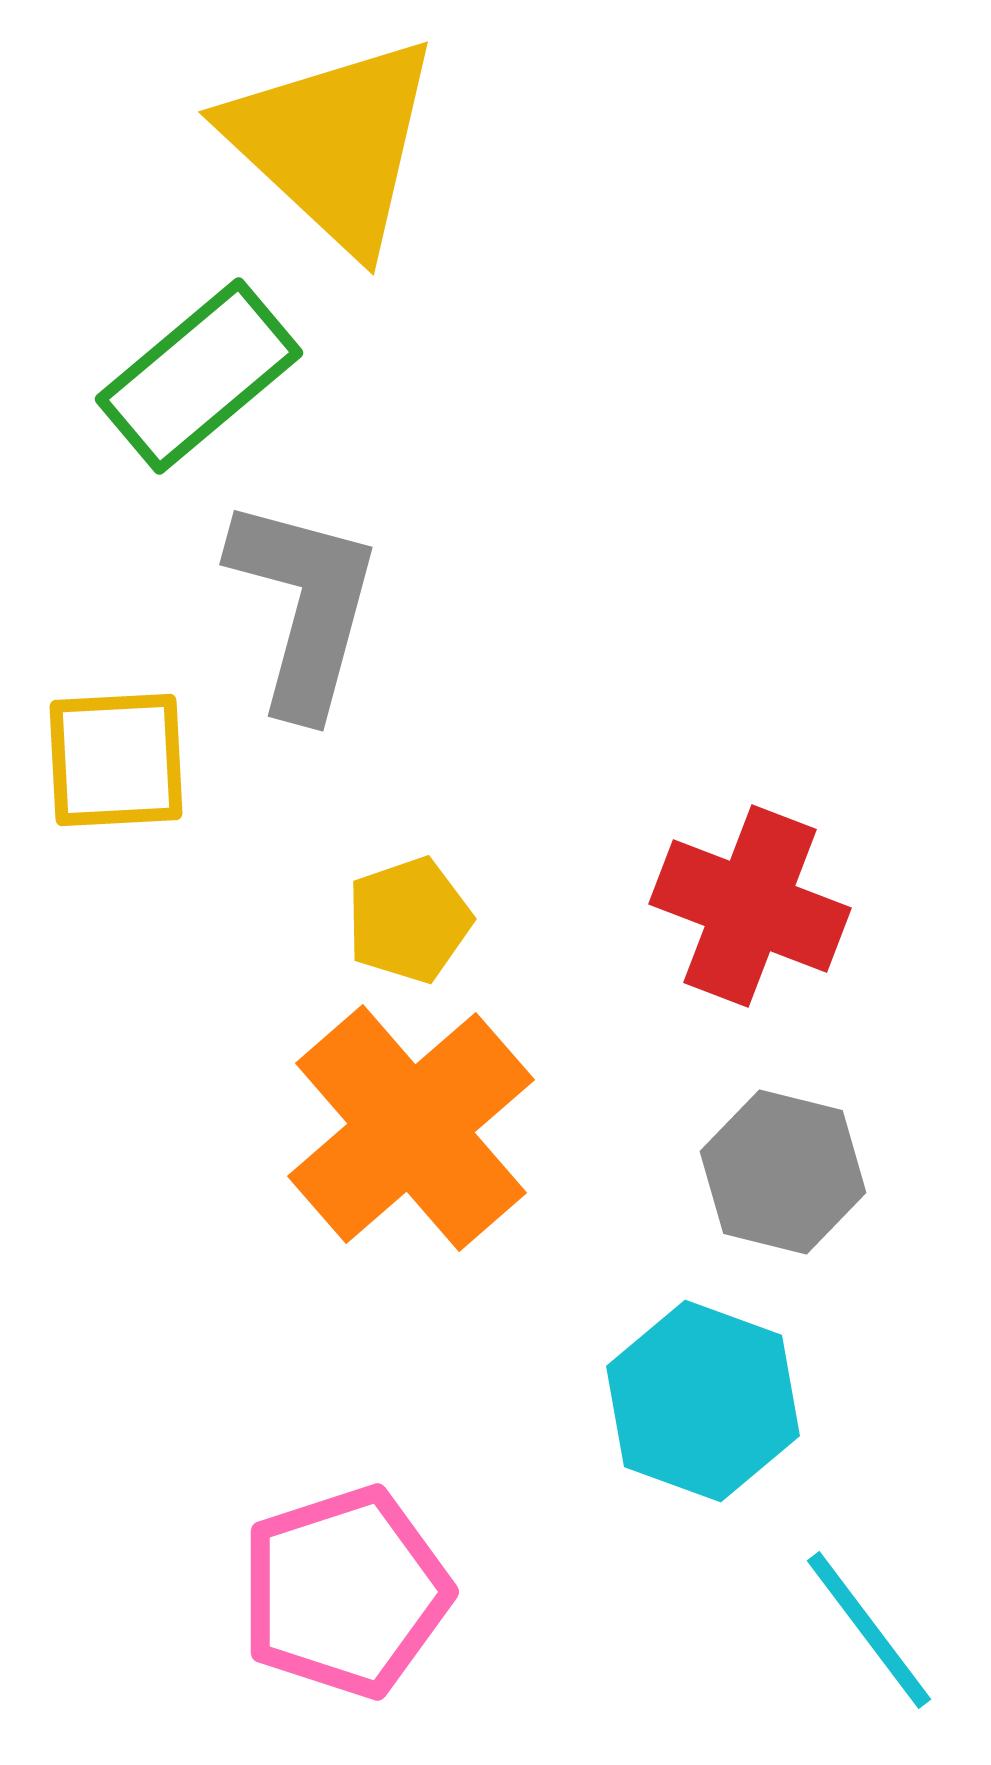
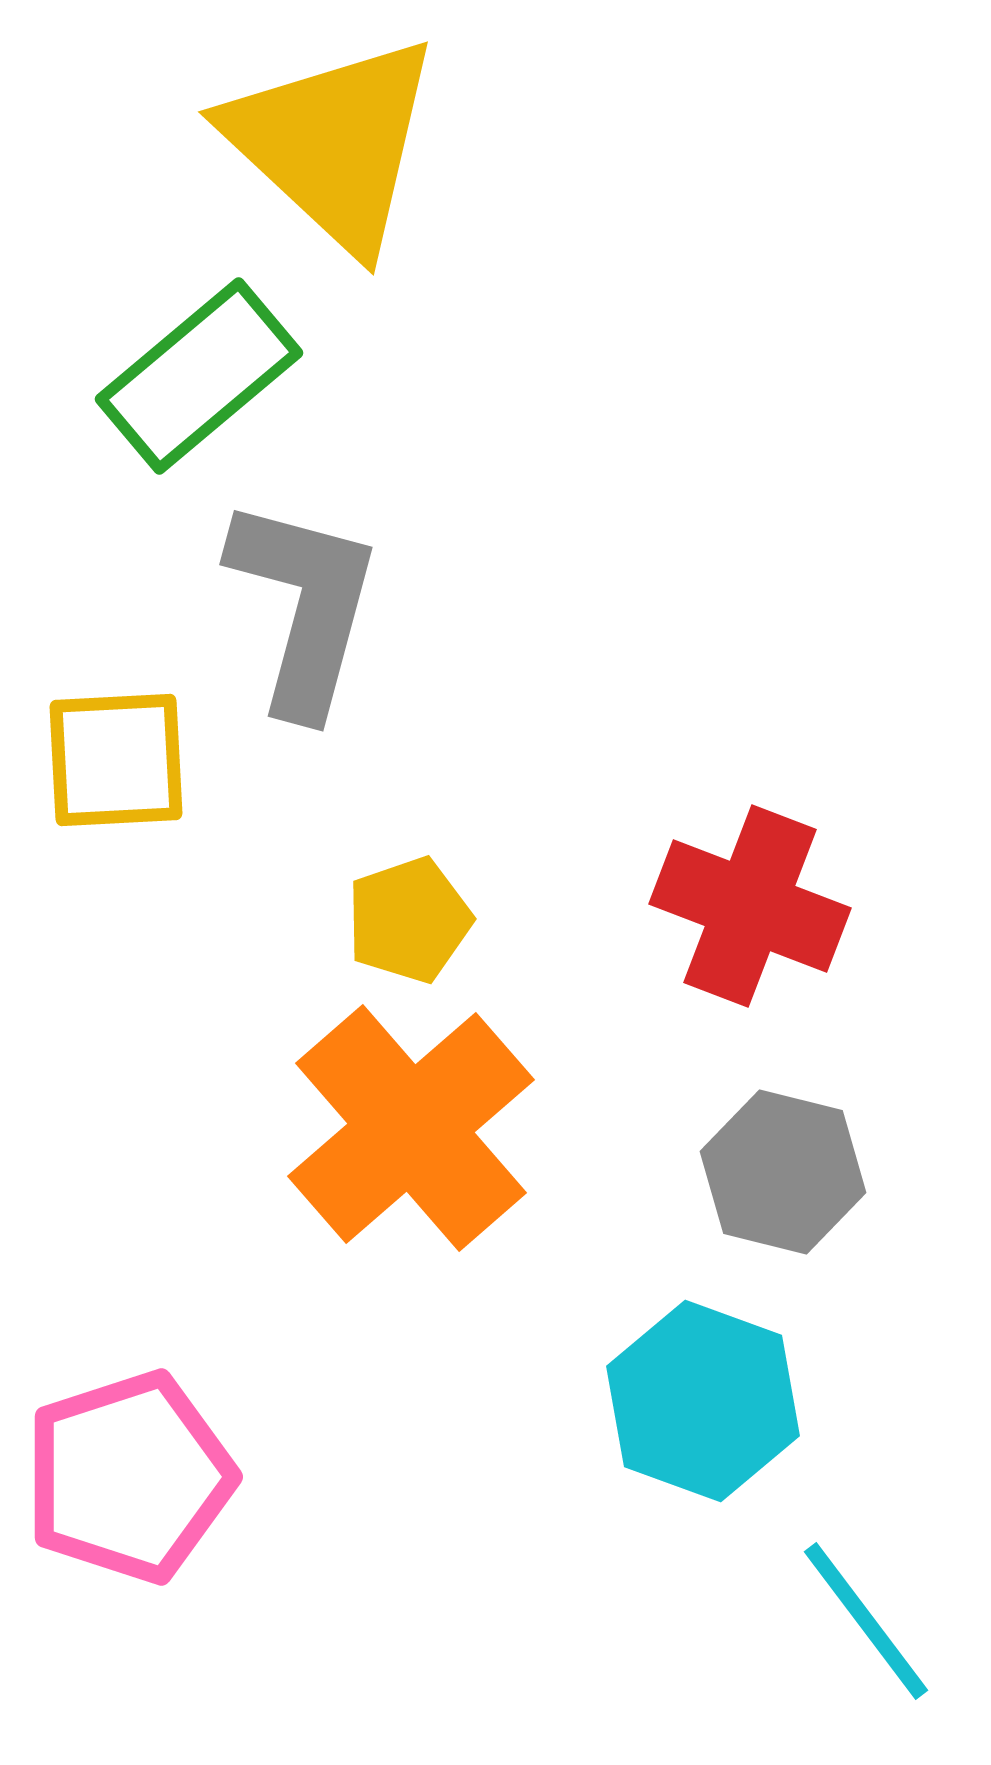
pink pentagon: moved 216 px left, 115 px up
cyan line: moved 3 px left, 9 px up
